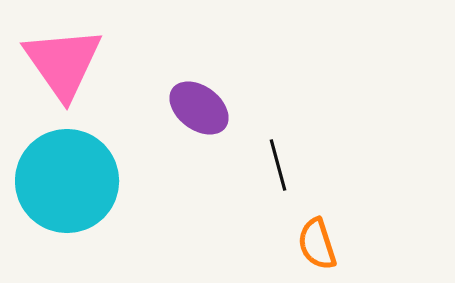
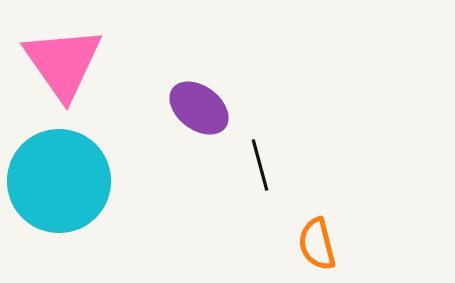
black line: moved 18 px left
cyan circle: moved 8 px left
orange semicircle: rotated 4 degrees clockwise
